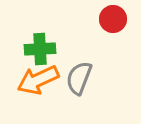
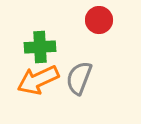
red circle: moved 14 px left, 1 px down
green cross: moved 2 px up
